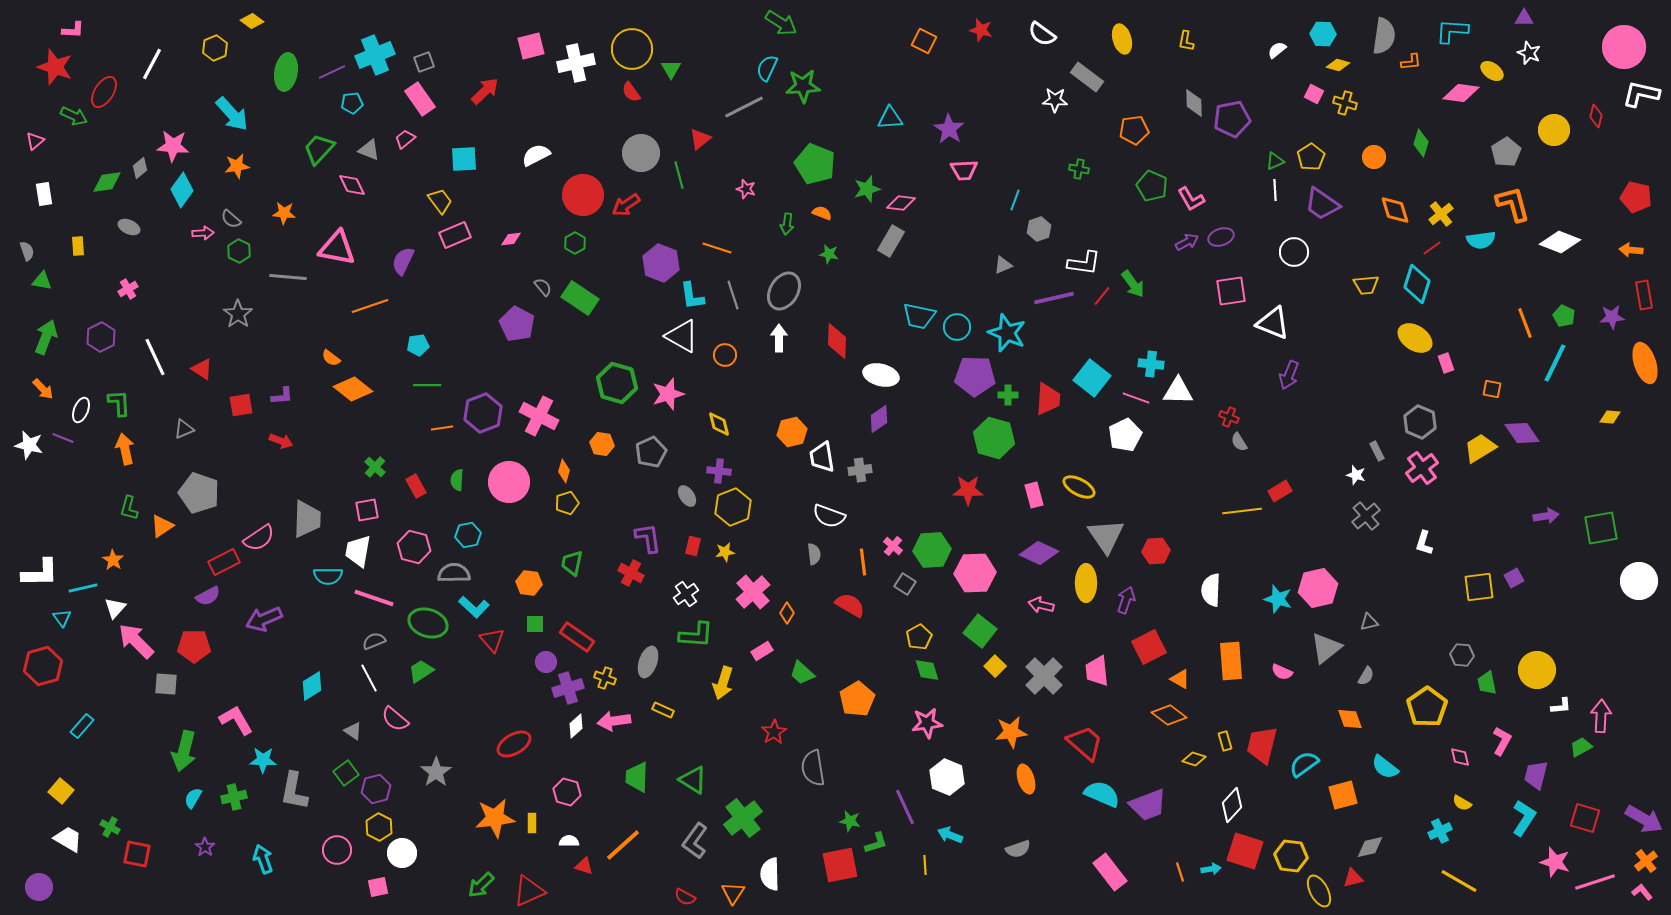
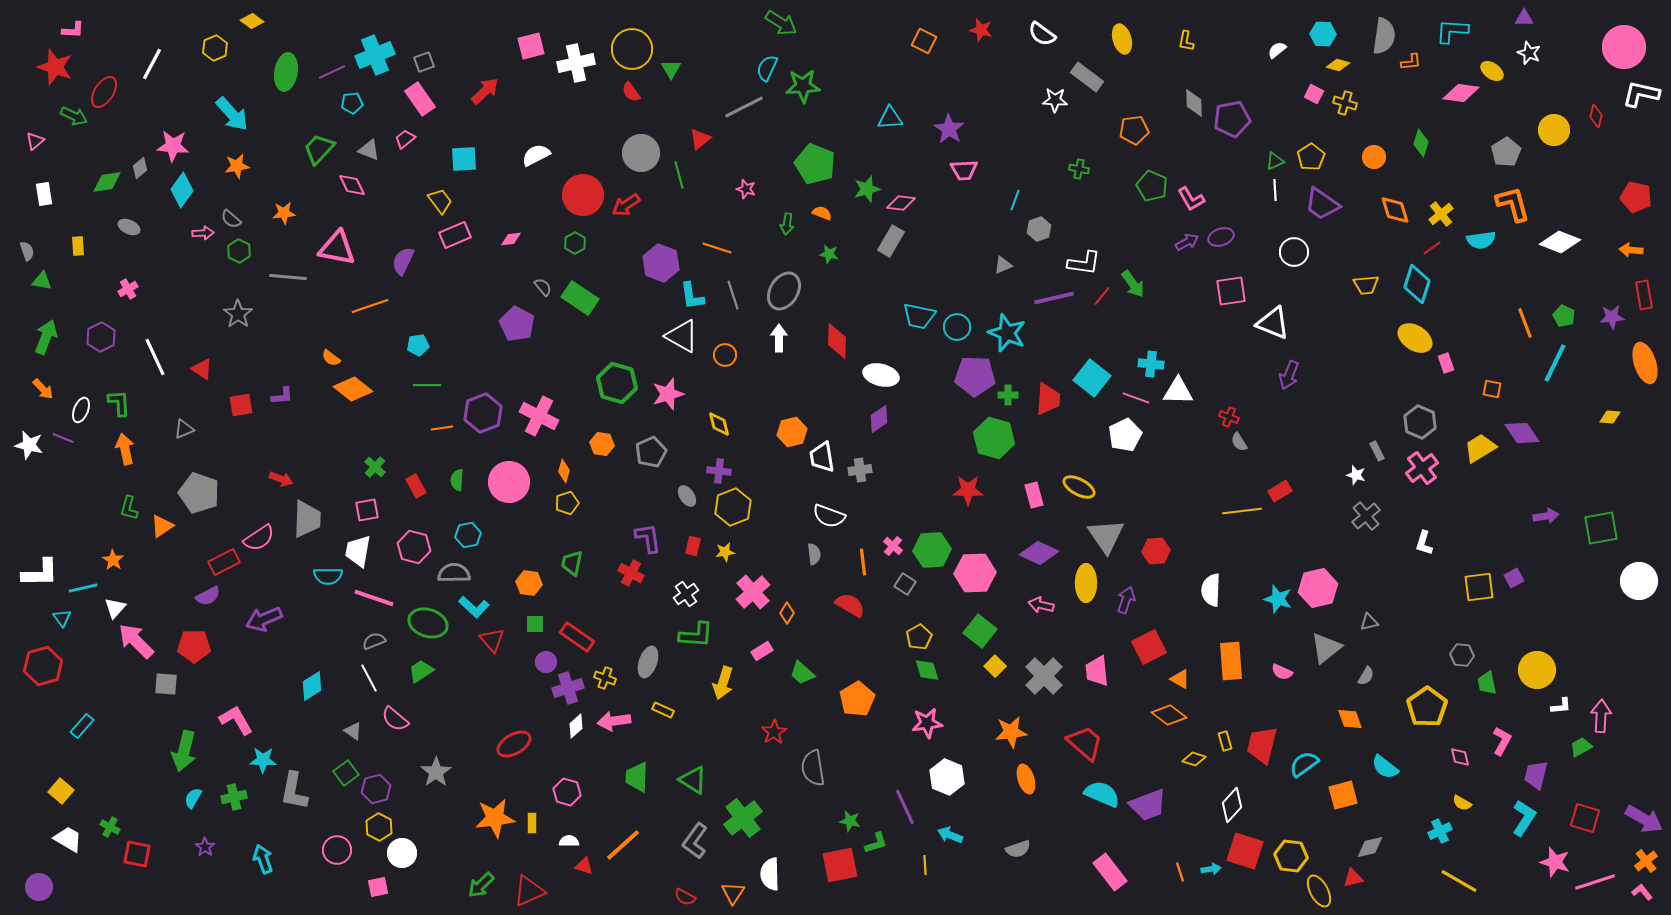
orange star at (284, 213): rotated 10 degrees counterclockwise
red arrow at (281, 441): moved 38 px down
